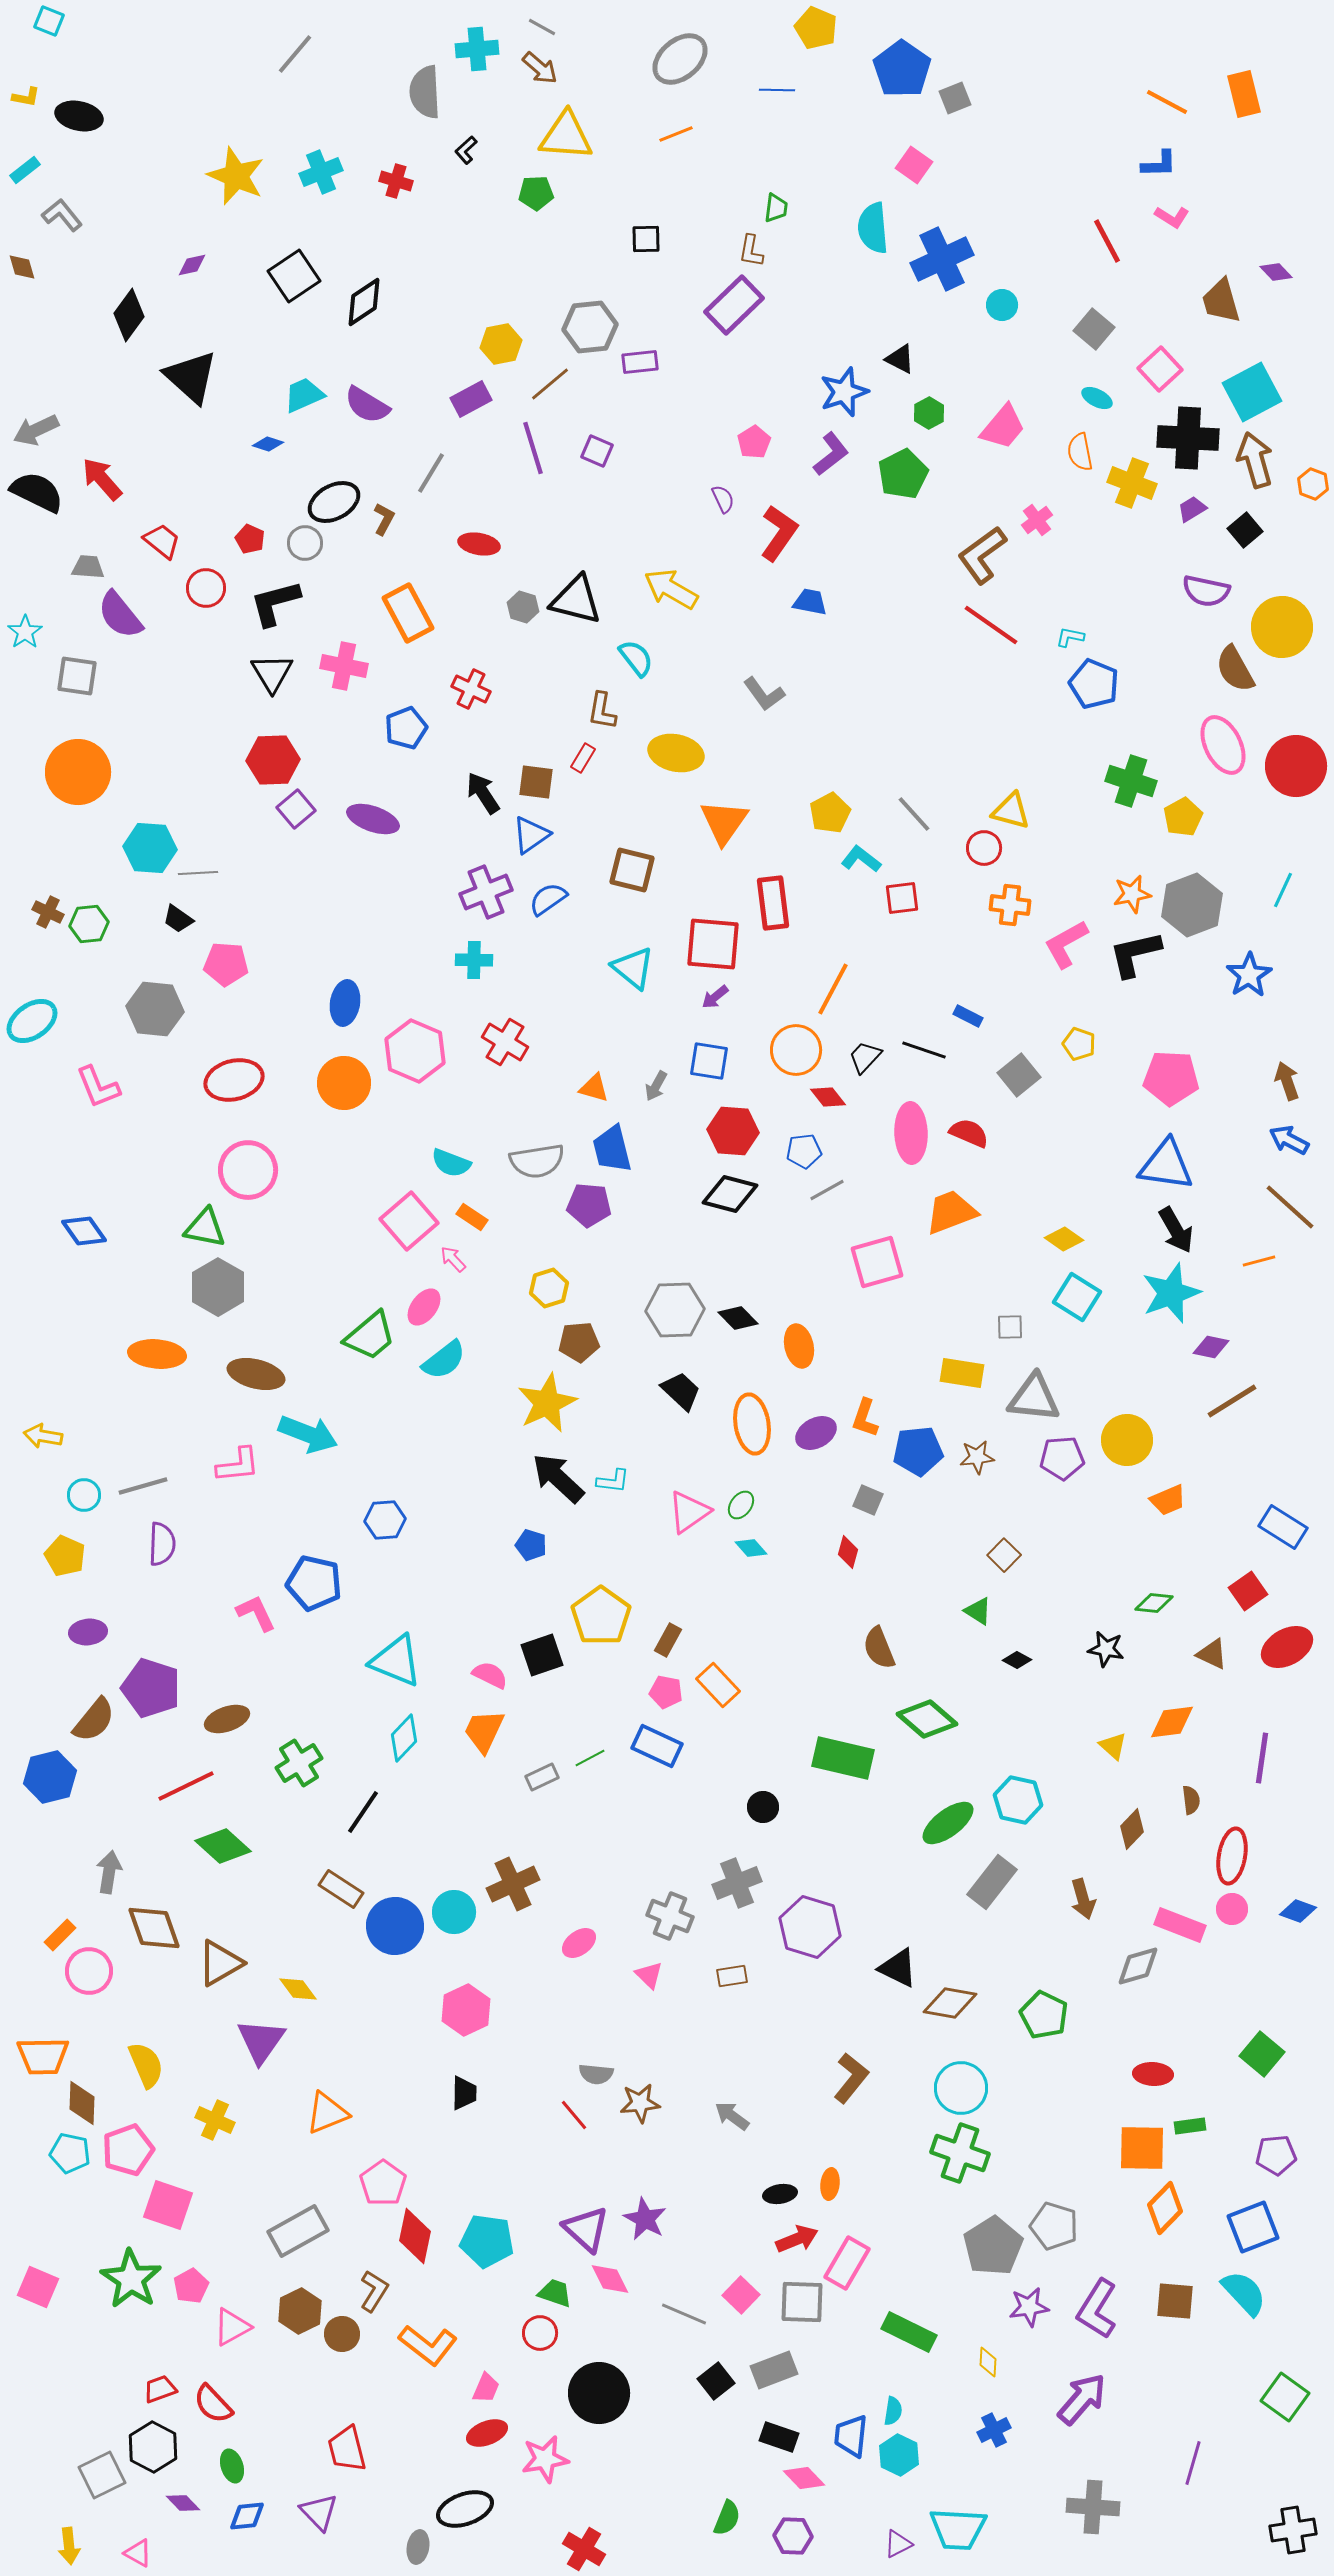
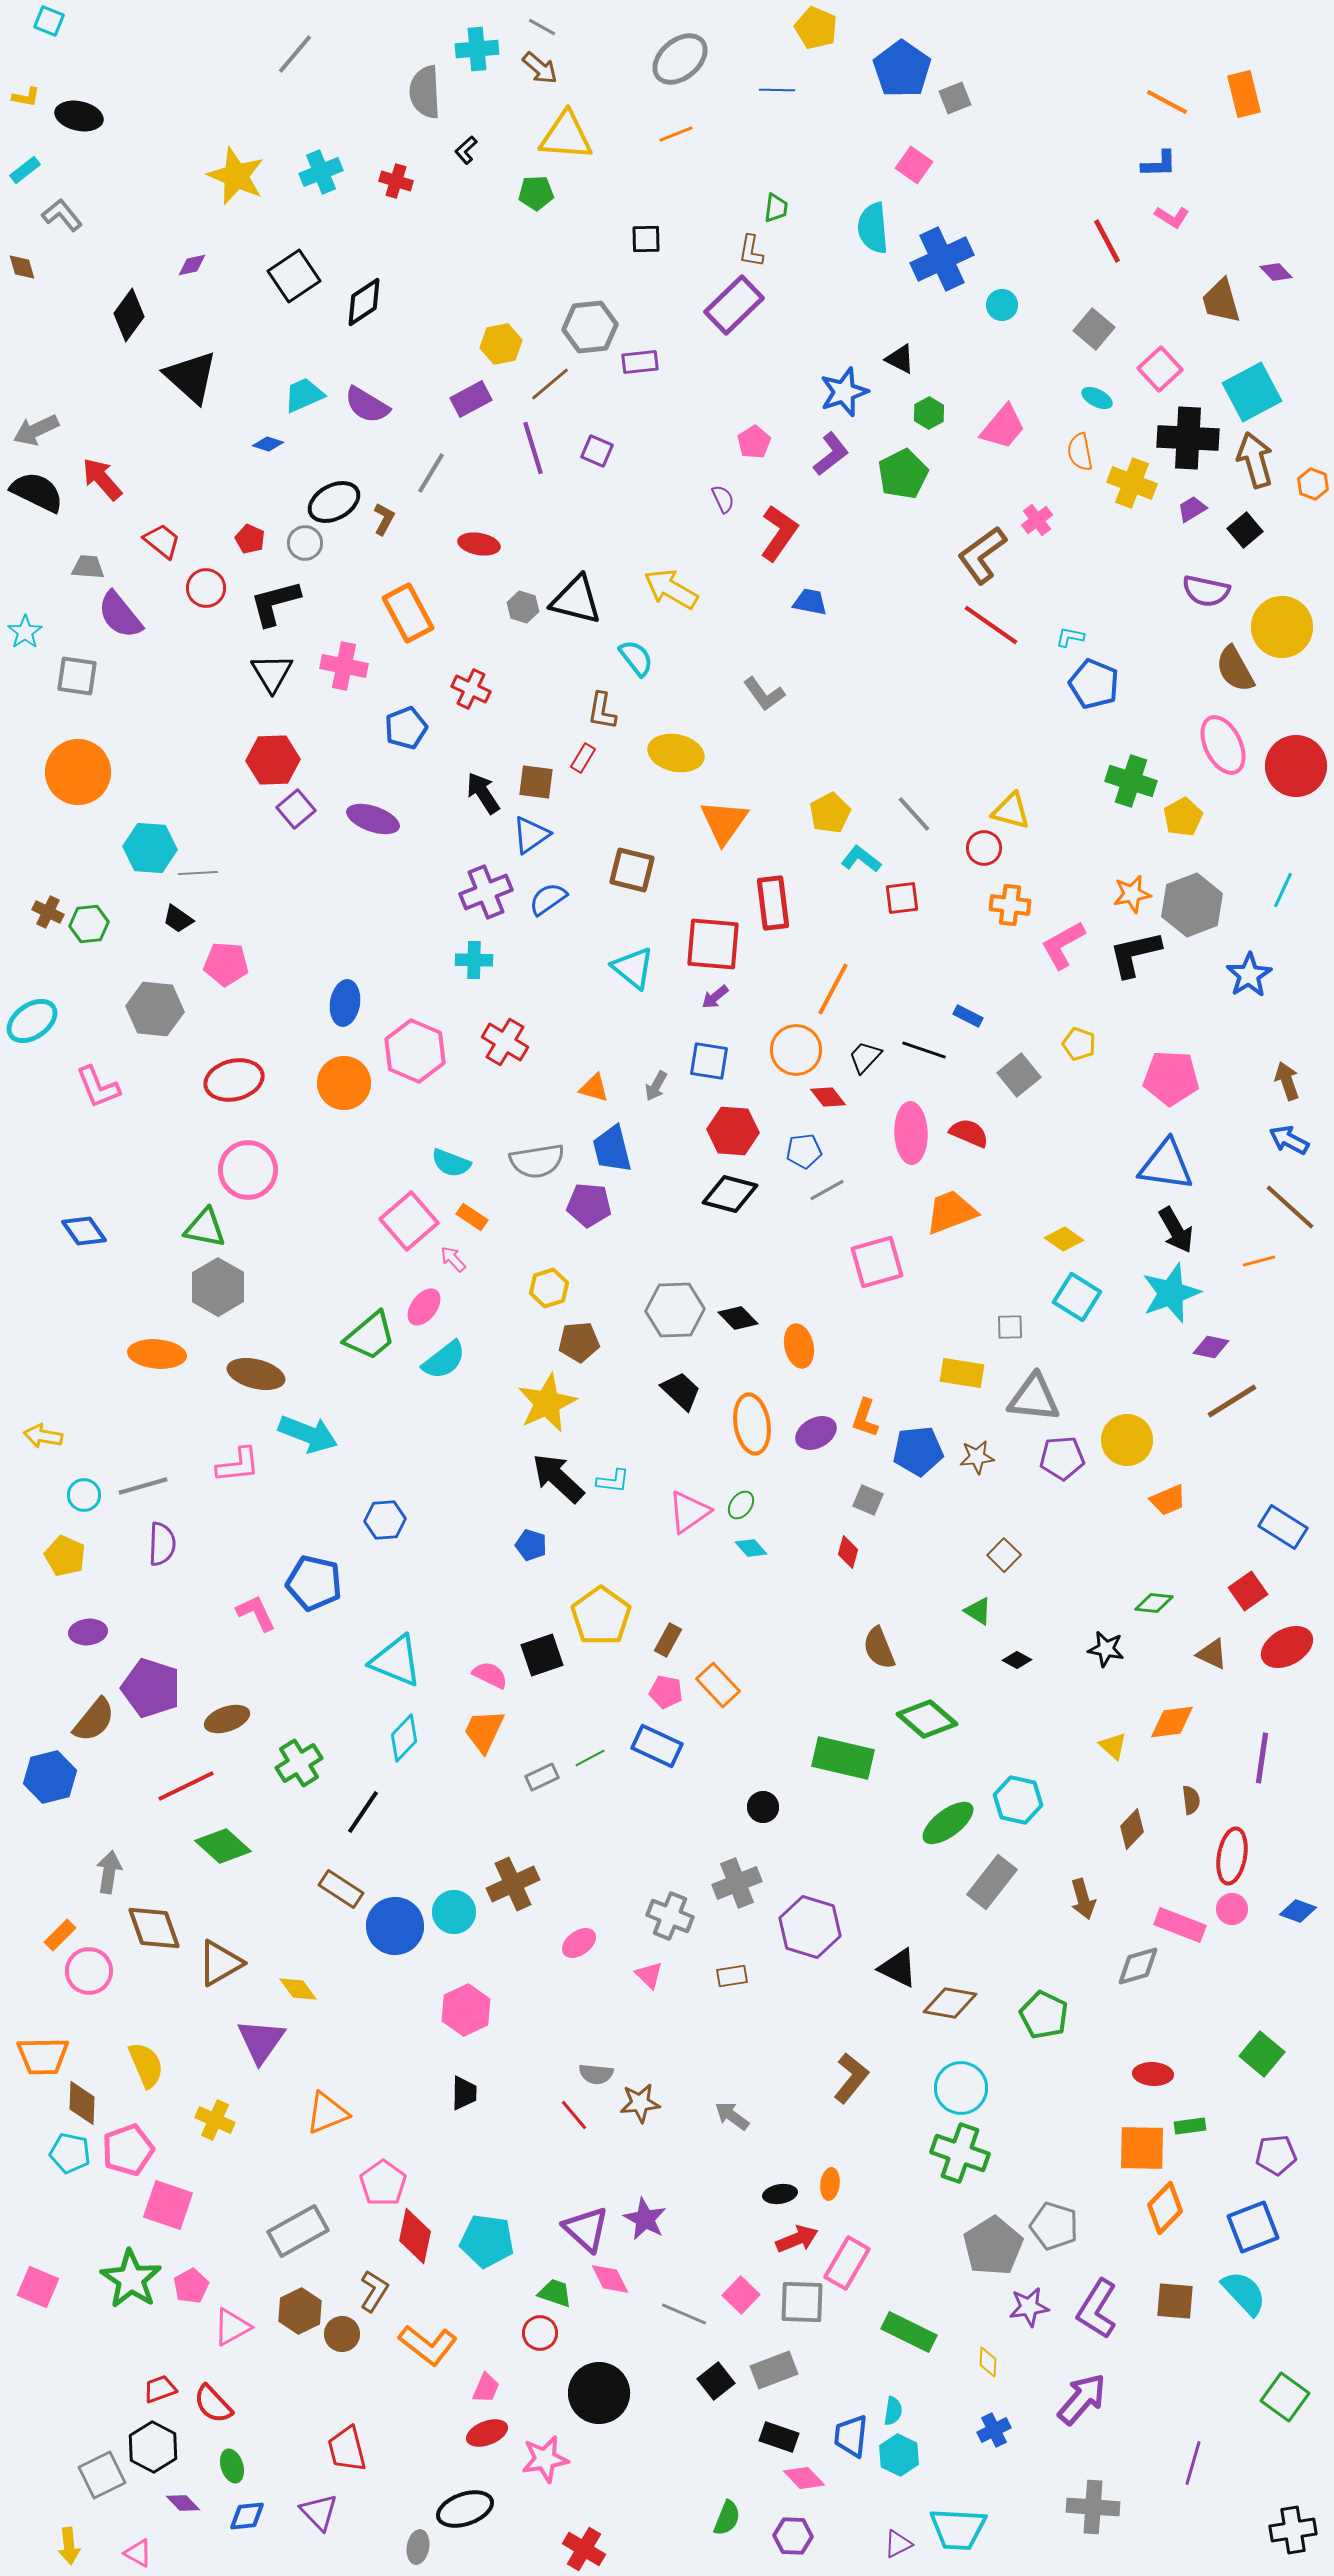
pink L-shape at (1066, 944): moved 3 px left, 1 px down
